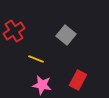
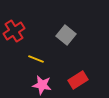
red rectangle: rotated 30 degrees clockwise
